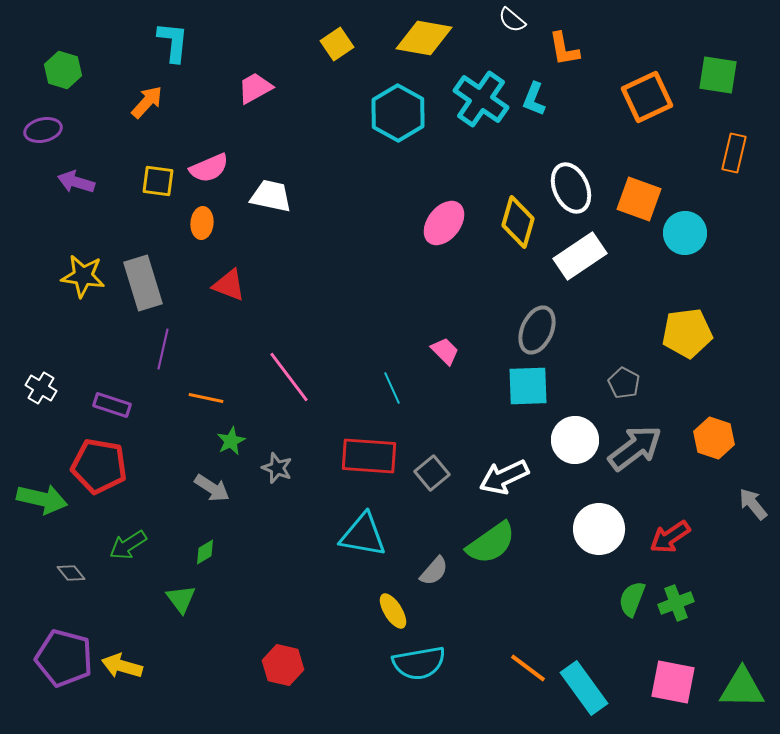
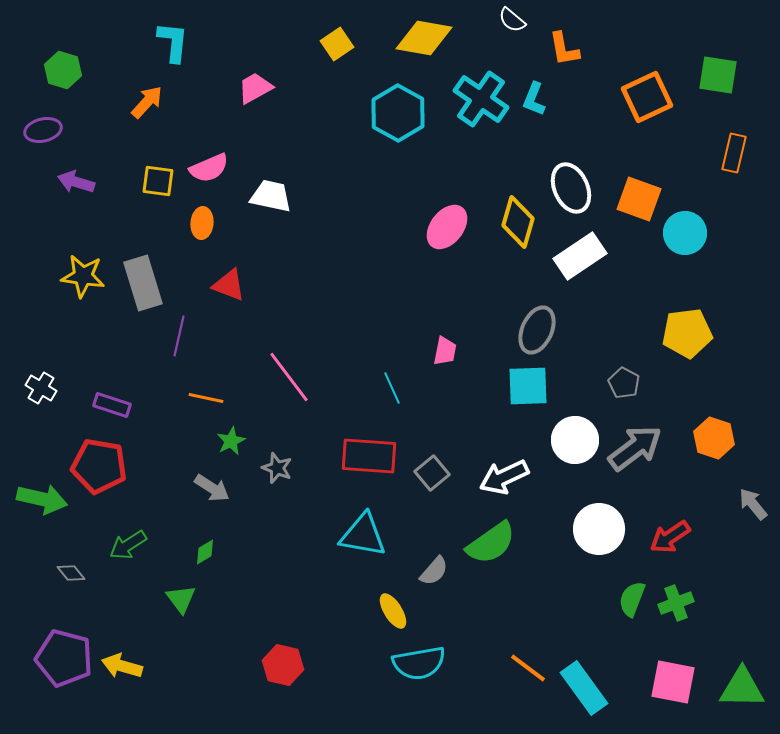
pink ellipse at (444, 223): moved 3 px right, 4 px down
purple line at (163, 349): moved 16 px right, 13 px up
pink trapezoid at (445, 351): rotated 56 degrees clockwise
